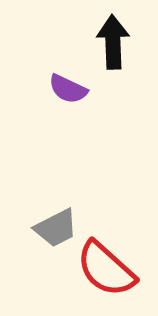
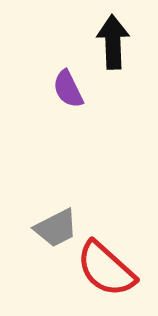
purple semicircle: rotated 39 degrees clockwise
